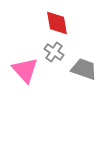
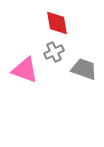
gray cross: rotated 30 degrees clockwise
pink triangle: rotated 28 degrees counterclockwise
